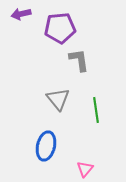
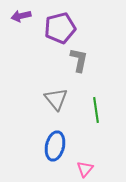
purple arrow: moved 2 px down
purple pentagon: rotated 8 degrees counterclockwise
gray L-shape: rotated 20 degrees clockwise
gray triangle: moved 2 px left
blue ellipse: moved 9 px right
